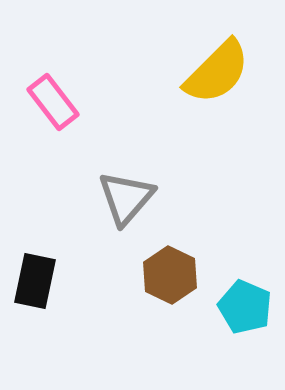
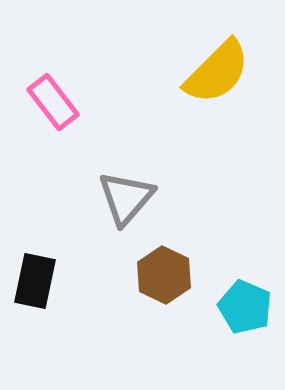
brown hexagon: moved 6 px left
